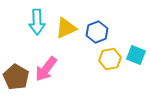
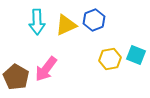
yellow triangle: moved 3 px up
blue hexagon: moved 3 px left, 12 px up
